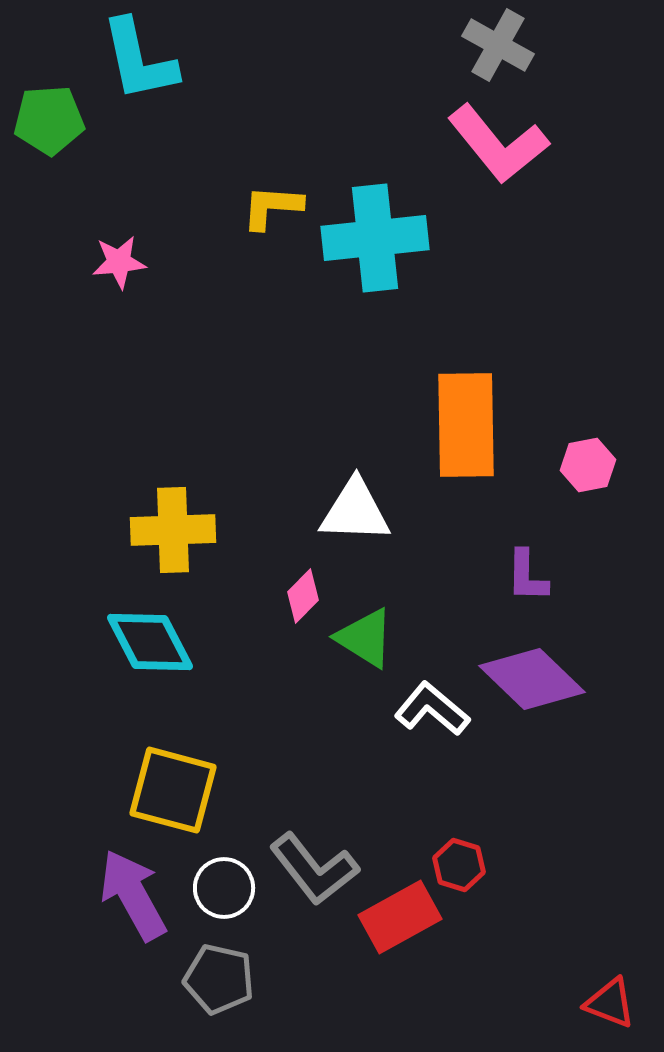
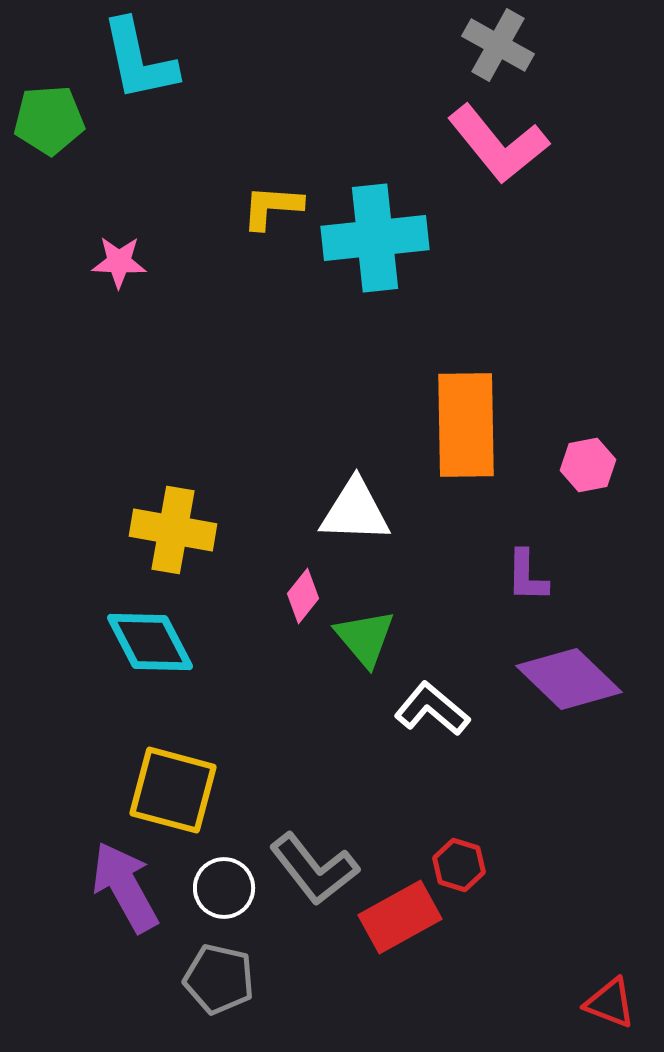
pink star: rotated 8 degrees clockwise
yellow cross: rotated 12 degrees clockwise
pink diamond: rotated 6 degrees counterclockwise
green triangle: rotated 18 degrees clockwise
purple diamond: moved 37 px right
purple arrow: moved 8 px left, 8 px up
